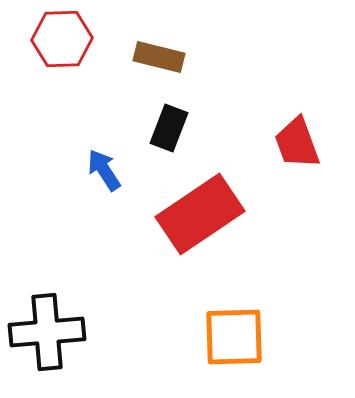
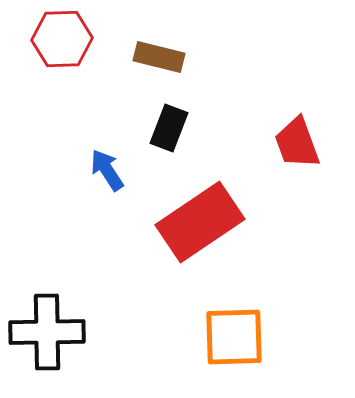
blue arrow: moved 3 px right
red rectangle: moved 8 px down
black cross: rotated 4 degrees clockwise
